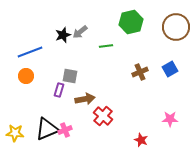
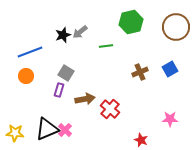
gray square: moved 4 px left, 3 px up; rotated 21 degrees clockwise
red cross: moved 7 px right, 7 px up
pink cross: rotated 24 degrees counterclockwise
